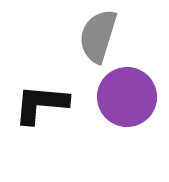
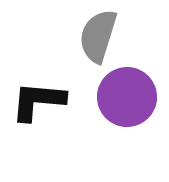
black L-shape: moved 3 px left, 3 px up
